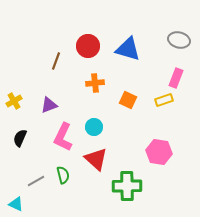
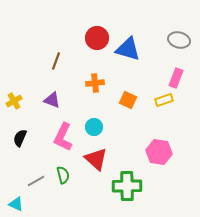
red circle: moved 9 px right, 8 px up
purple triangle: moved 3 px right, 5 px up; rotated 42 degrees clockwise
